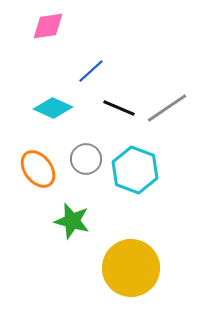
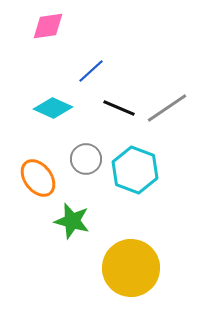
orange ellipse: moved 9 px down
